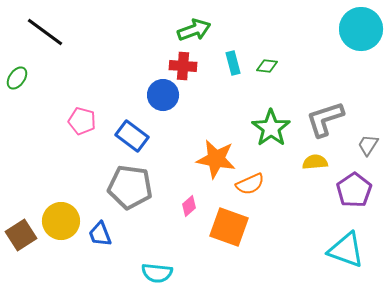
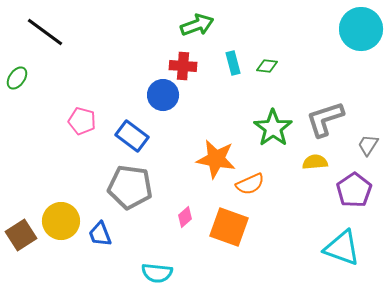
green arrow: moved 3 px right, 5 px up
green star: moved 2 px right
pink diamond: moved 4 px left, 11 px down
cyan triangle: moved 4 px left, 2 px up
